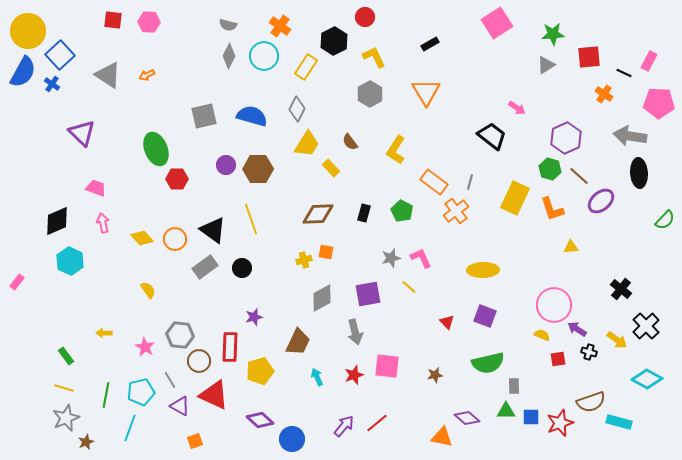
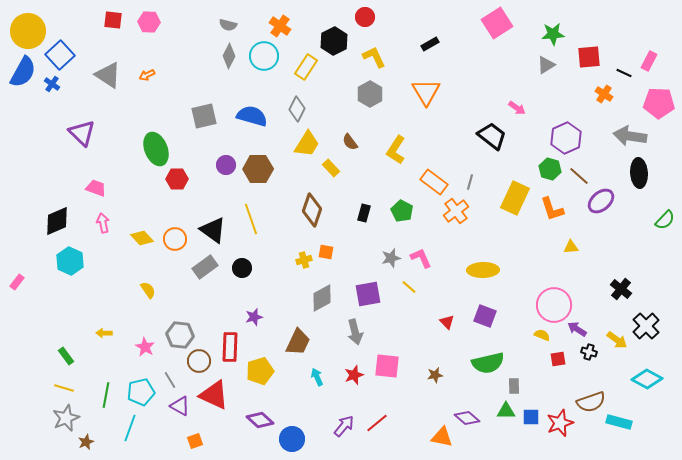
brown diamond at (318, 214): moved 6 px left, 4 px up; rotated 68 degrees counterclockwise
